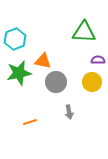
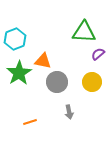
purple semicircle: moved 6 px up; rotated 40 degrees counterclockwise
green star: rotated 20 degrees counterclockwise
gray circle: moved 1 px right
